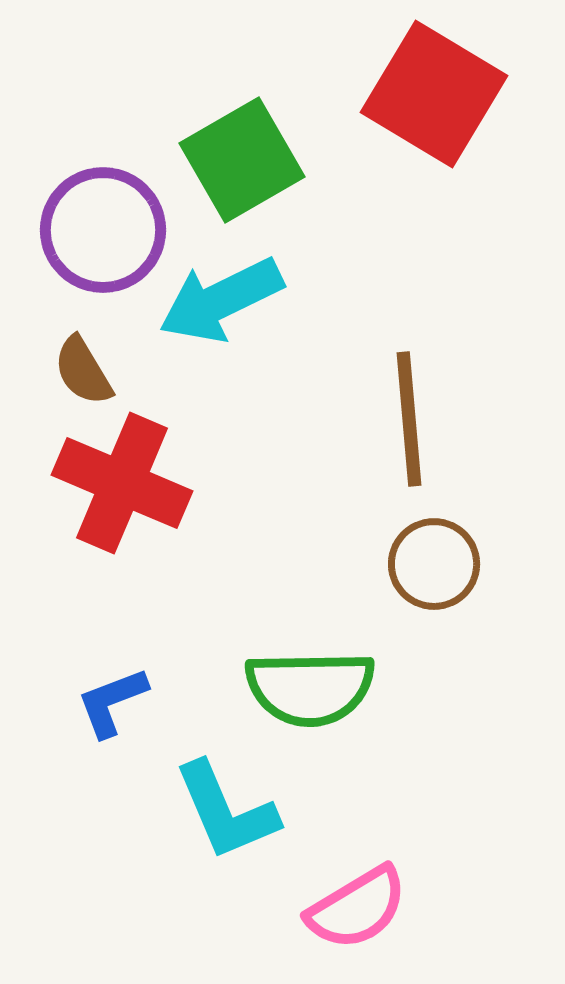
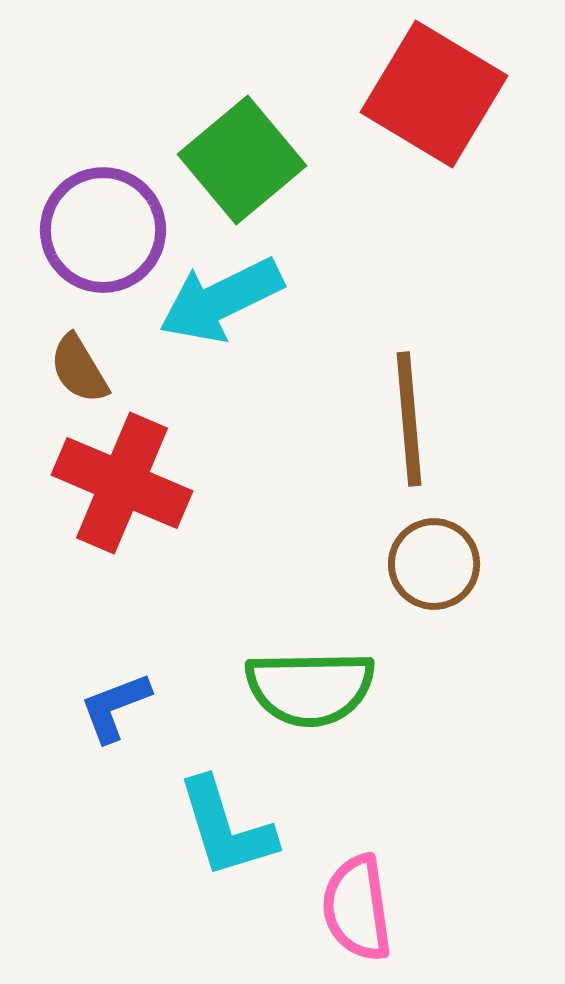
green square: rotated 10 degrees counterclockwise
brown semicircle: moved 4 px left, 2 px up
blue L-shape: moved 3 px right, 5 px down
cyan L-shape: moved 17 px down; rotated 6 degrees clockwise
pink semicircle: rotated 113 degrees clockwise
